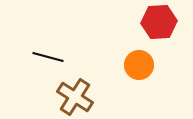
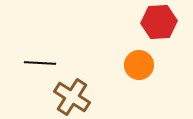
black line: moved 8 px left, 6 px down; rotated 12 degrees counterclockwise
brown cross: moved 3 px left
